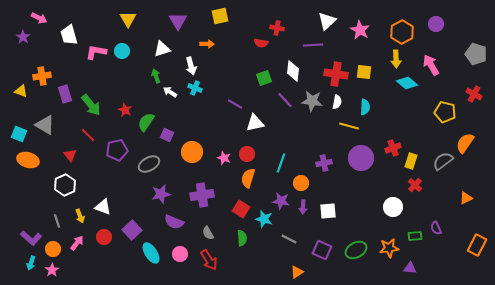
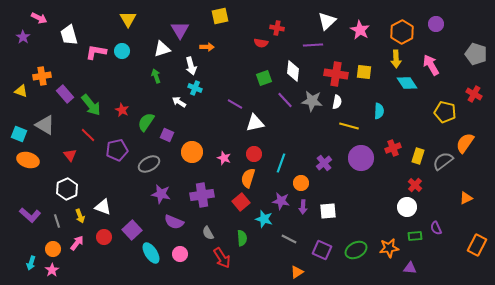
purple triangle at (178, 21): moved 2 px right, 9 px down
orange arrow at (207, 44): moved 3 px down
cyan diamond at (407, 83): rotated 15 degrees clockwise
white arrow at (170, 92): moved 9 px right, 10 px down
purple rectangle at (65, 94): rotated 24 degrees counterclockwise
cyan semicircle at (365, 107): moved 14 px right, 4 px down
red star at (125, 110): moved 3 px left
red circle at (247, 154): moved 7 px right
yellow rectangle at (411, 161): moved 7 px right, 5 px up
purple cross at (324, 163): rotated 28 degrees counterclockwise
white hexagon at (65, 185): moved 2 px right, 4 px down
purple star at (161, 194): rotated 24 degrees clockwise
white circle at (393, 207): moved 14 px right
red square at (241, 209): moved 7 px up; rotated 18 degrees clockwise
purple L-shape at (31, 238): moved 1 px left, 23 px up
red arrow at (209, 260): moved 13 px right, 2 px up
